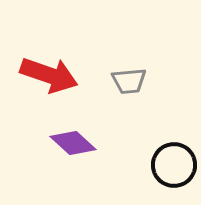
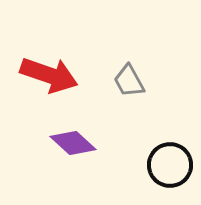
gray trapezoid: rotated 66 degrees clockwise
black circle: moved 4 px left
